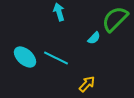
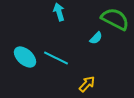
green semicircle: rotated 72 degrees clockwise
cyan semicircle: moved 2 px right
